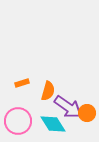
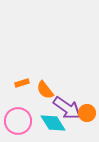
orange semicircle: moved 3 px left, 1 px up; rotated 126 degrees clockwise
purple arrow: moved 1 px left, 1 px down
cyan diamond: moved 1 px up
